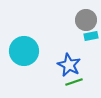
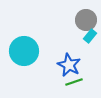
cyan rectangle: moved 1 px left; rotated 40 degrees counterclockwise
